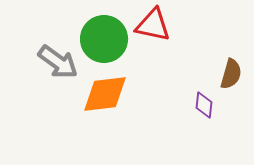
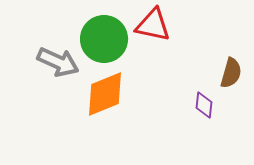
gray arrow: rotated 12 degrees counterclockwise
brown semicircle: moved 1 px up
orange diamond: rotated 15 degrees counterclockwise
